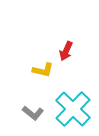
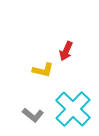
gray L-shape: moved 2 px down
